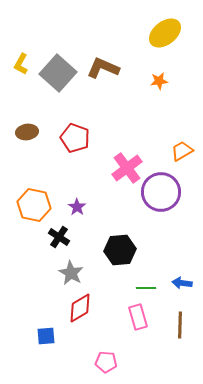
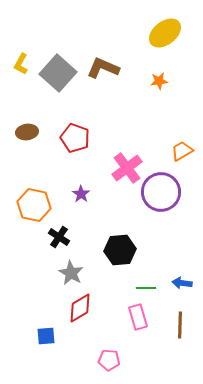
purple star: moved 4 px right, 13 px up
pink pentagon: moved 3 px right, 2 px up
